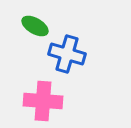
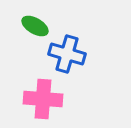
pink cross: moved 2 px up
